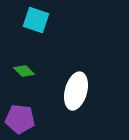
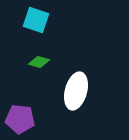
green diamond: moved 15 px right, 9 px up; rotated 30 degrees counterclockwise
